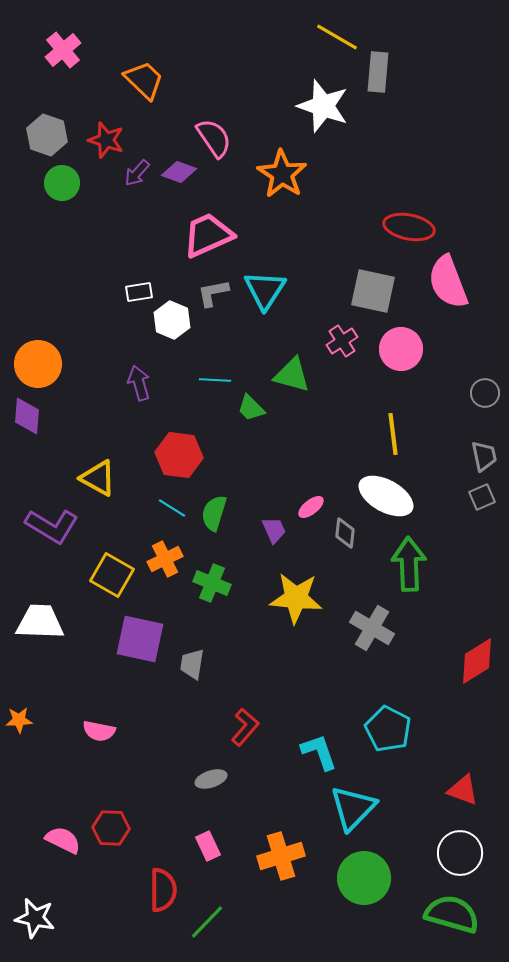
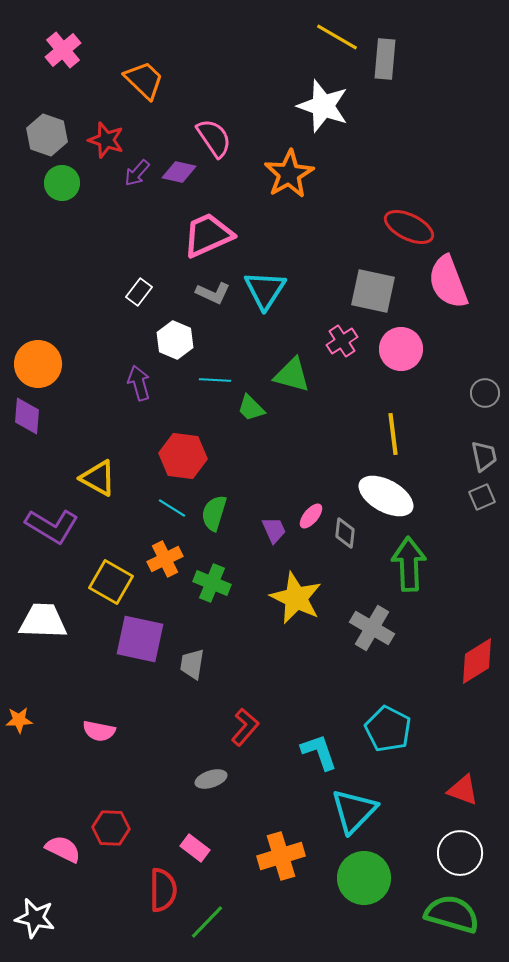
gray rectangle at (378, 72): moved 7 px right, 13 px up
purple diamond at (179, 172): rotated 8 degrees counterclockwise
orange star at (282, 174): moved 7 px right; rotated 9 degrees clockwise
red ellipse at (409, 227): rotated 15 degrees clockwise
white rectangle at (139, 292): rotated 44 degrees counterclockwise
gray L-shape at (213, 293): rotated 144 degrees counterclockwise
white hexagon at (172, 320): moved 3 px right, 20 px down
red hexagon at (179, 455): moved 4 px right, 1 px down
pink ellipse at (311, 507): moved 9 px down; rotated 12 degrees counterclockwise
yellow square at (112, 575): moved 1 px left, 7 px down
yellow star at (296, 598): rotated 20 degrees clockwise
white trapezoid at (40, 622): moved 3 px right, 1 px up
cyan triangle at (353, 808): moved 1 px right, 3 px down
pink semicircle at (63, 840): moved 9 px down
pink rectangle at (208, 846): moved 13 px left, 2 px down; rotated 28 degrees counterclockwise
